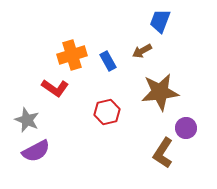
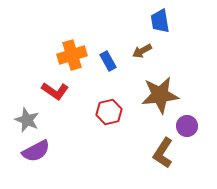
blue trapezoid: rotated 30 degrees counterclockwise
red L-shape: moved 3 px down
brown star: moved 3 px down
red hexagon: moved 2 px right
purple circle: moved 1 px right, 2 px up
